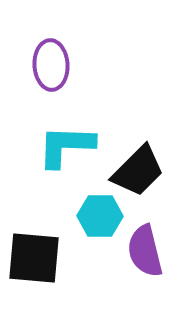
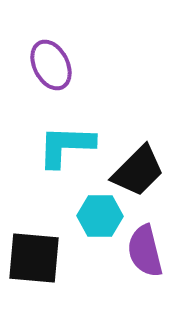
purple ellipse: rotated 24 degrees counterclockwise
